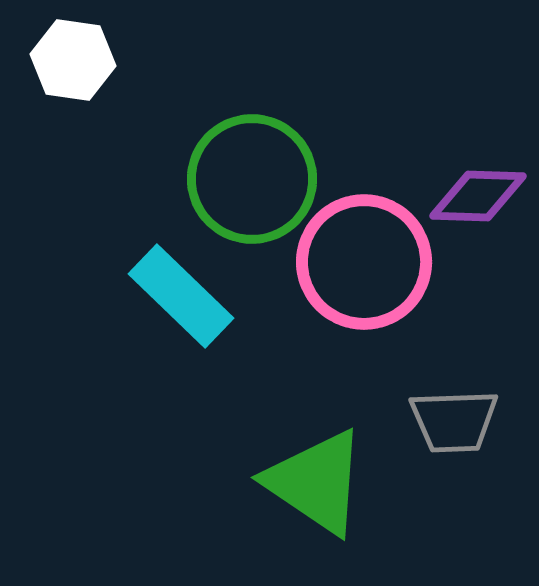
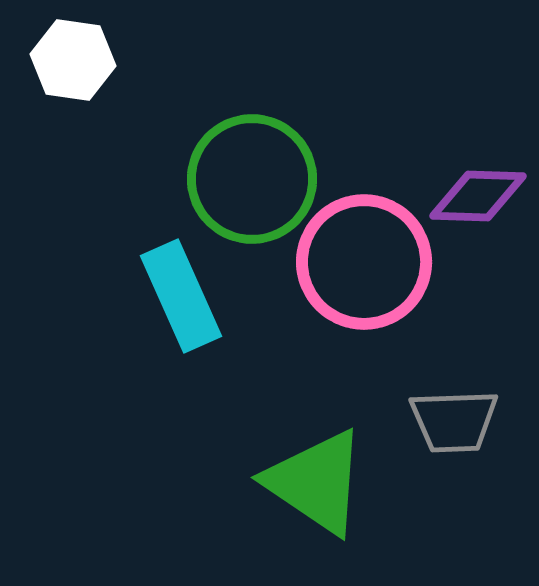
cyan rectangle: rotated 22 degrees clockwise
